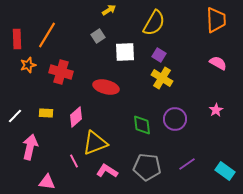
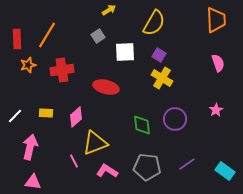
pink semicircle: rotated 42 degrees clockwise
red cross: moved 1 px right, 2 px up; rotated 25 degrees counterclockwise
pink triangle: moved 14 px left
